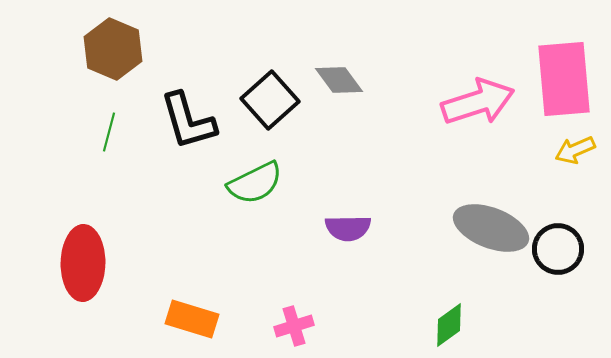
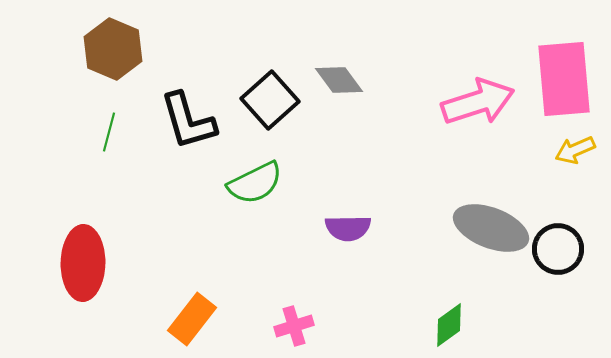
orange rectangle: rotated 69 degrees counterclockwise
